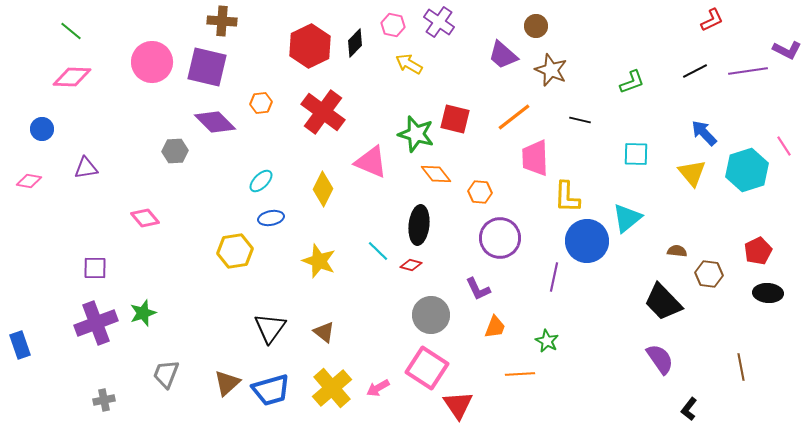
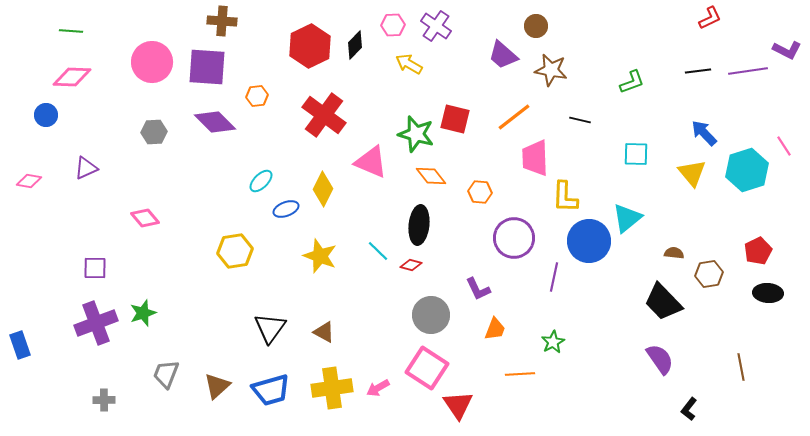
red L-shape at (712, 20): moved 2 px left, 2 px up
purple cross at (439, 22): moved 3 px left, 4 px down
pink hexagon at (393, 25): rotated 15 degrees counterclockwise
green line at (71, 31): rotated 35 degrees counterclockwise
black diamond at (355, 43): moved 2 px down
purple square at (207, 67): rotated 9 degrees counterclockwise
brown star at (551, 70): rotated 12 degrees counterclockwise
black line at (695, 71): moved 3 px right; rotated 20 degrees clockwise
orange hexagon at (261, 103): moved 4 px left, 7 px up
red cross at (323, 112): moved 1 px right, 3 px down
blue circle at (42, 129): moved 4 px right, 14 px up
gray hexagon at (175, 151): moved 21 px left, 19 px up
purple triangle at (86, 168): rotated 15 degrees counterclockwise
orange diamond at (436, 174): moved 5 px left, 2 px down
yellow L-shape at (567, 197): moved 2 px left
blue ellipse at (271, 218): moved 15 px right, 9 px up; rotated 10 degrees counterclockwise
purple circle at (500, 238): moved 14 px right
blue circle at (587, 241): moved 2 px right
brown semicircle at (677, 251): moved 3 px left, 2 px down
yellow star at (319, 261): moved 1 px right, 5 px up
brown hexagon at (709, 274): rotated 16 degrees counterclockwise
orange trapezoid at (495, 327): moved 2 px down
brown triangle at (324, 332): rotated 10 degrees counterclockwise
green star at (547, 341): moved 6 px right, 1 px down; rotated 15 degrees clockwise
brown triangle at (227, 383): moved 10 px left, 3 px down
yellow cross at (332, 388): rotated 33 degrees clockwise
gray cross at (104, 400): rotated 10 degrees clockwise
